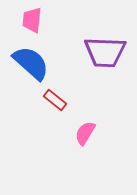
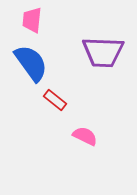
purple trapezoid: moved 2 px left
blue semicircle: rotated 12 degrees clockwise
pink semicircle: moved 3 px down; rotated 85 degrees clockwise
